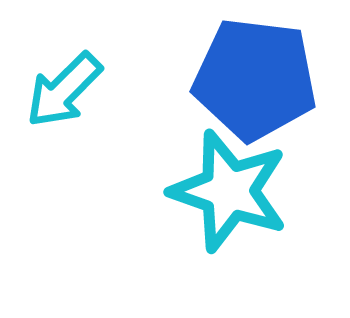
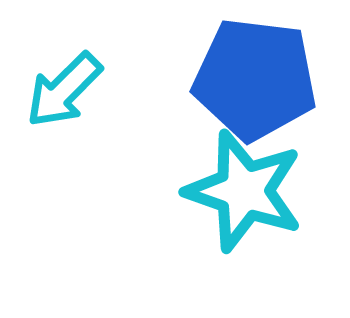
cyan star: moved 15 px right
